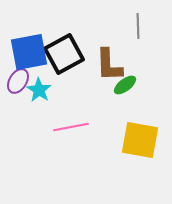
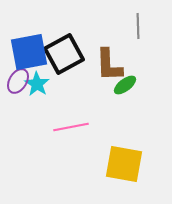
cyan star: moved 2 px left, 6 px up
yellow square: moved 16 px left, 24 px down
